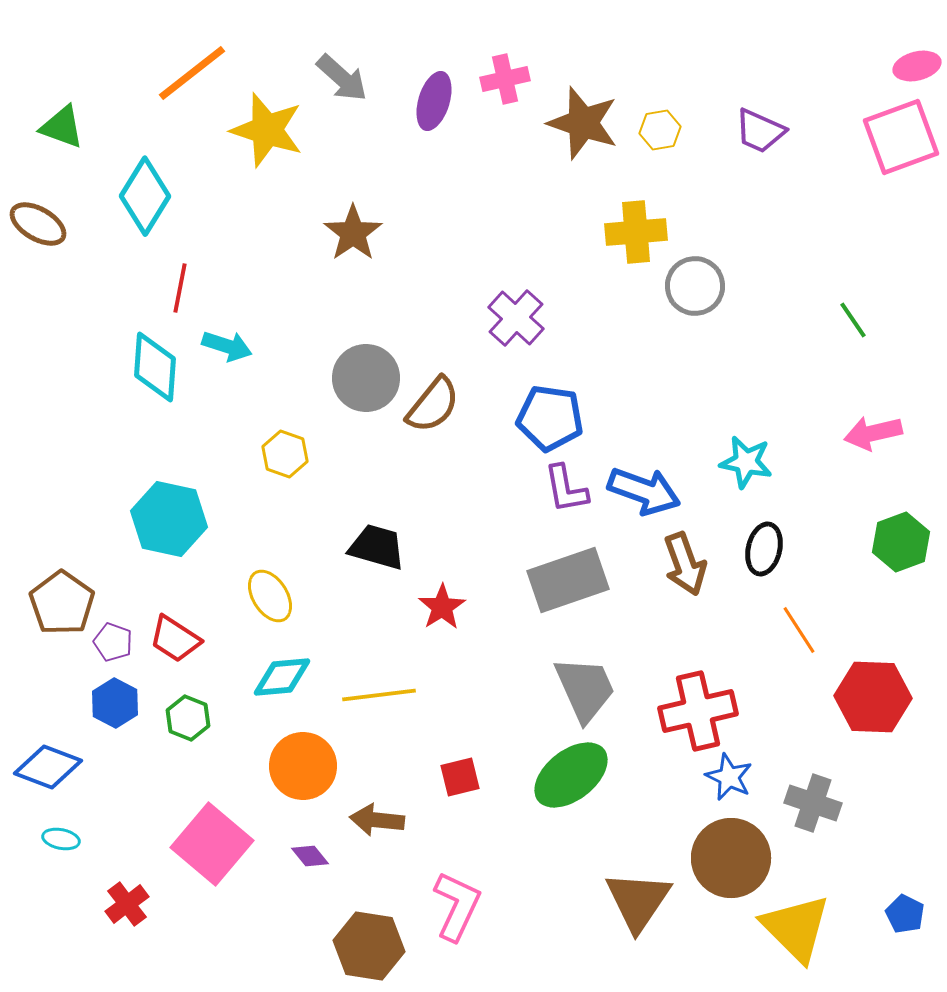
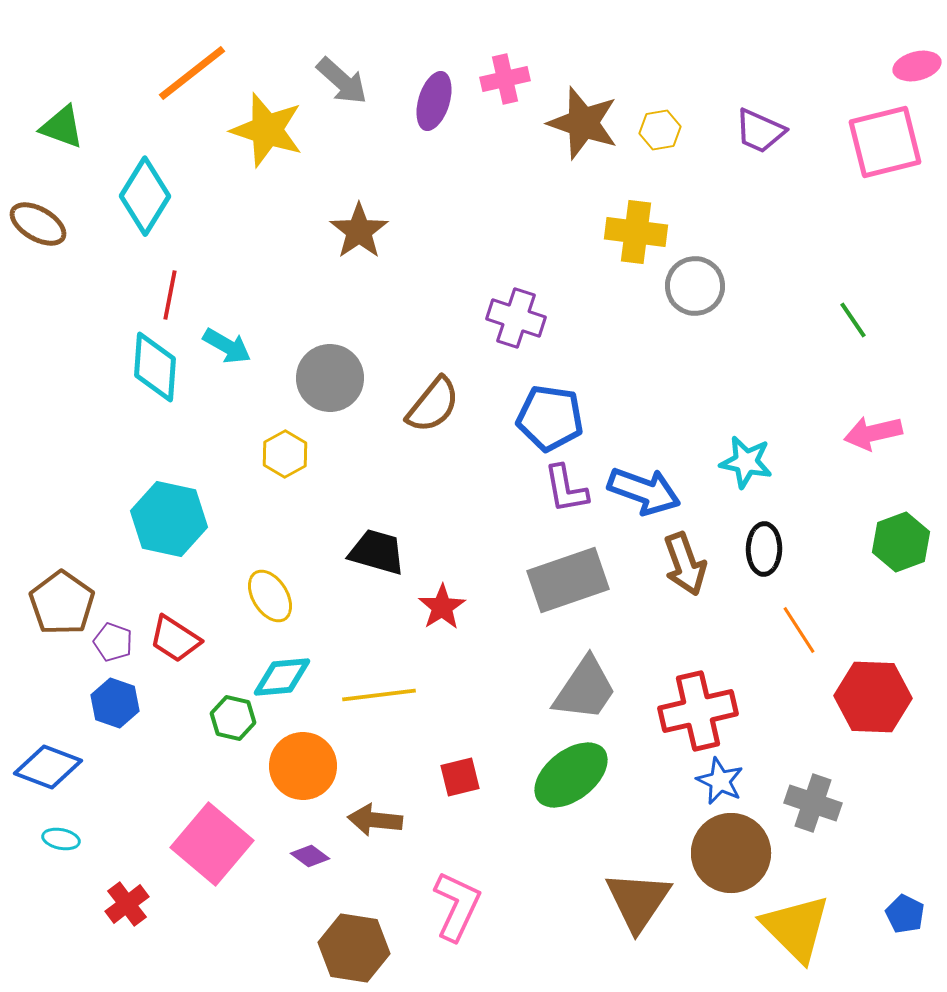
gray arrow at (342, 78): moved 3 px down
pink square at (901, 137): moved 16 px left, 5 px down; rotated 6 degrees clockwise
yellow cross at (636, 232): rotated 12 degrees clockwise
brown star at (353, 233): moved 6 px right, 2 px up
red line at (180, 288): moved 10 px left, 7 px down
purple cross at (516, 318): rotated 24 degrees counterclockwise
cyan arrow at (227, 346): rotated 12 degrees clockwise
gray circle at (366, 378): moved 36 px left
yellow hexagon at (285, 454): rotated 12 degrees clockwise
black trapezoid at (377, 547): moved 5 px down
black ellipse at (764, 549): rotated 12 degrees counterclockwise
gray trapezoid at (585, 689): rotated 58 degrees clockwise
blue hexagon at (115, 703): rotated 9 degrees counterclockwise
green hexagon at (188, 718): moved 45 px right; rotated 9 degrees counterclockwise
blue star at (729, 777): moved 9 px left, 4 px down
brown arrow at (377, 820): moved 2 px left
purple diamond at (310, 856): rotated 15 degrees counterclockwise
brown circle at (731, 858): moved 5 px up
brown hexagon at (369, 946): moved 15 px left, 2 px down
